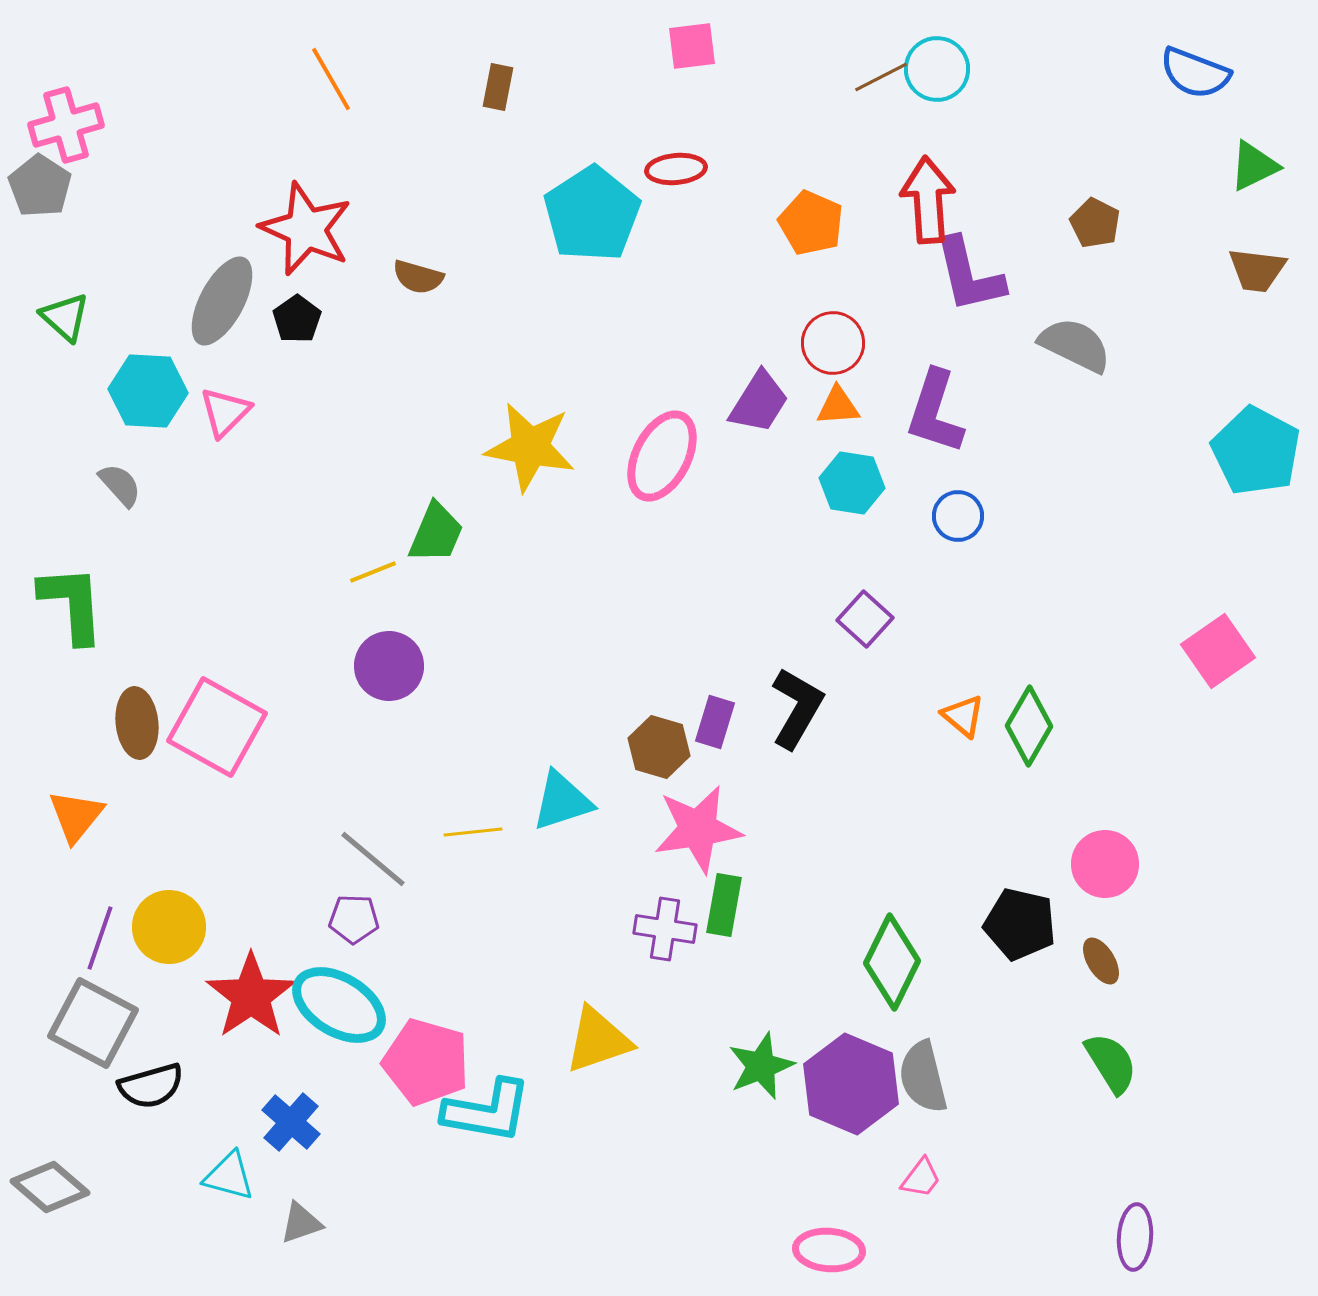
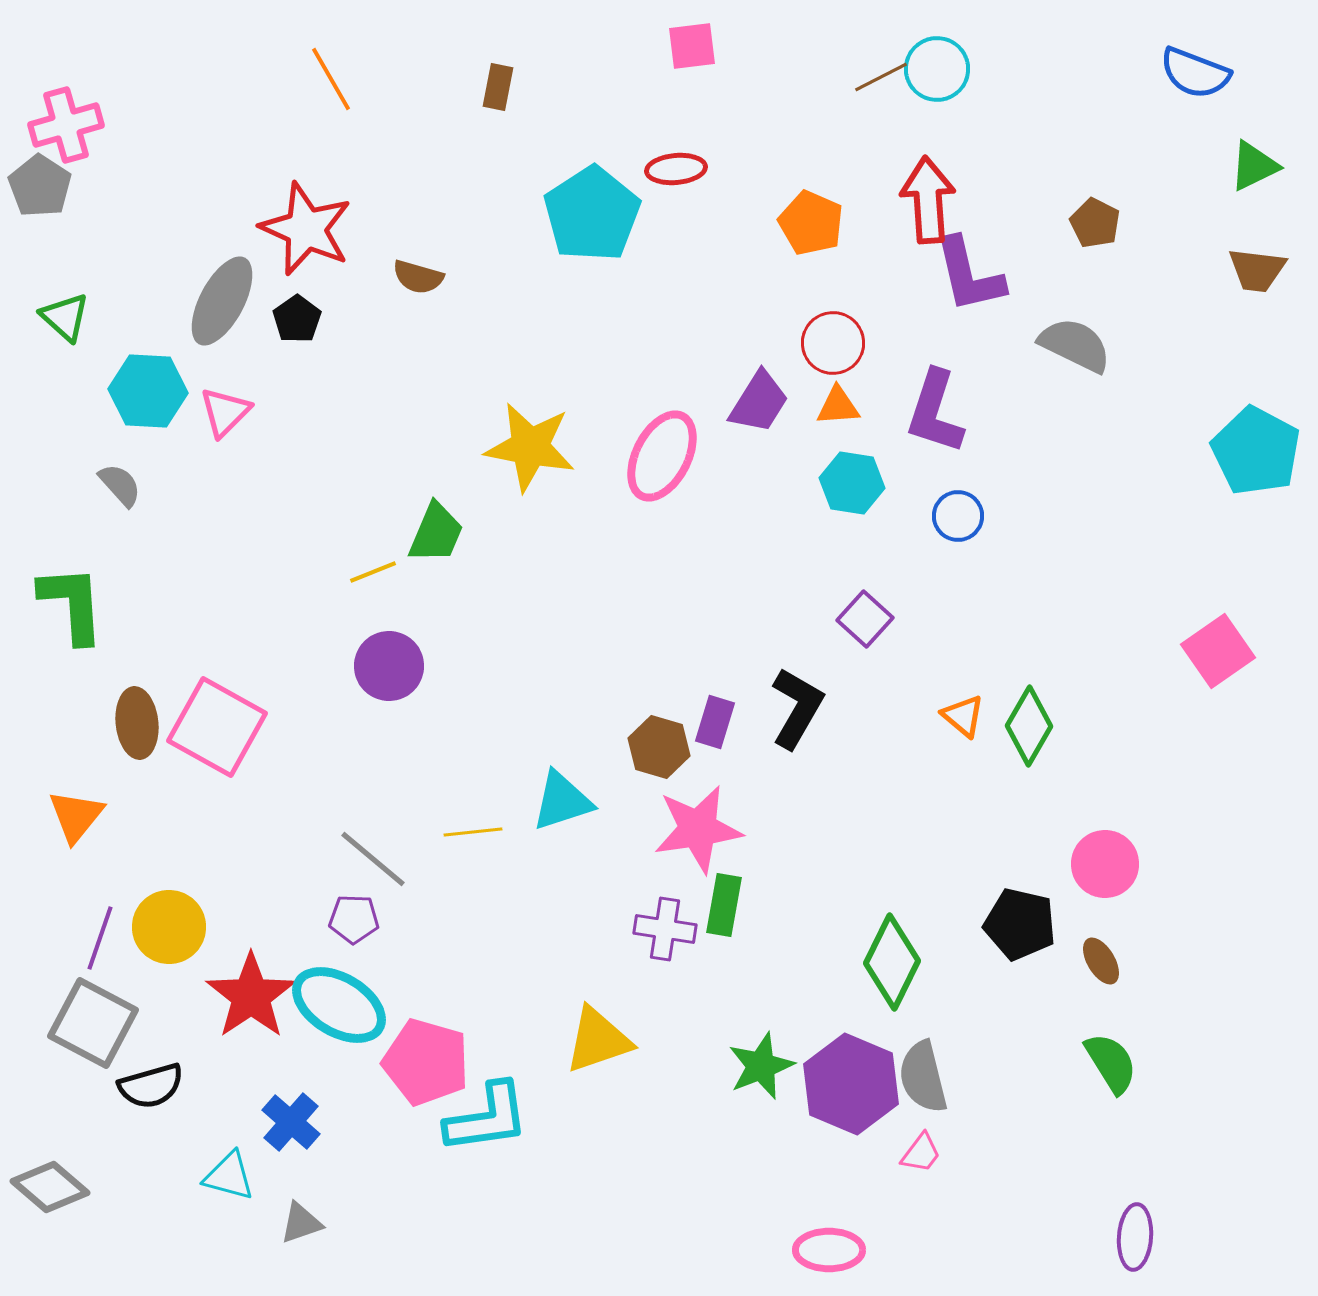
cyan L-shape at (487, 1111): moved 7 px down; rotated 18 degrees counterclockwise
pink trapezoid at (921, 1178): moved 25 px up
pink ellipse at (829, 1250): rotated 4 degrees counterclockwise
